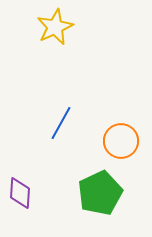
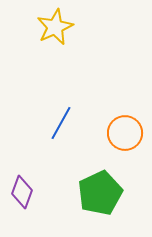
orange circle: moved 4 px right, 8 px up
purple diamond: moved 2 px right, 1 px up; rotated 16 degrees clockwise
